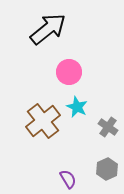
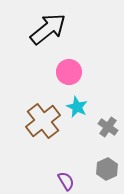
purple semicircle: moved 2 px left, 2 px down
